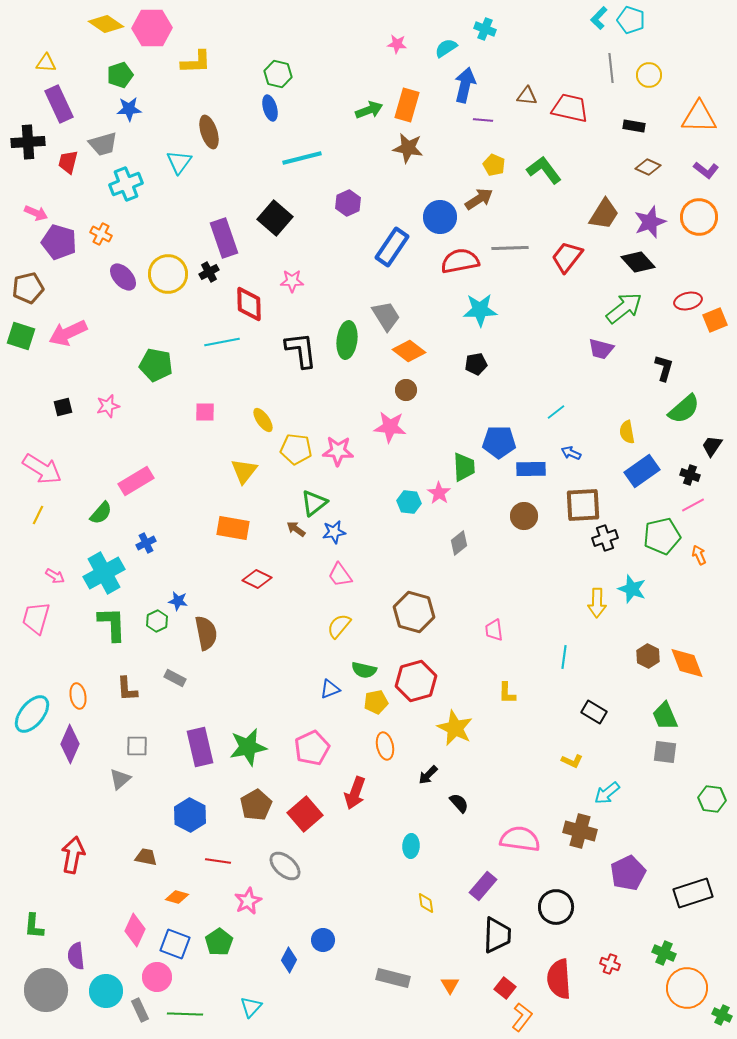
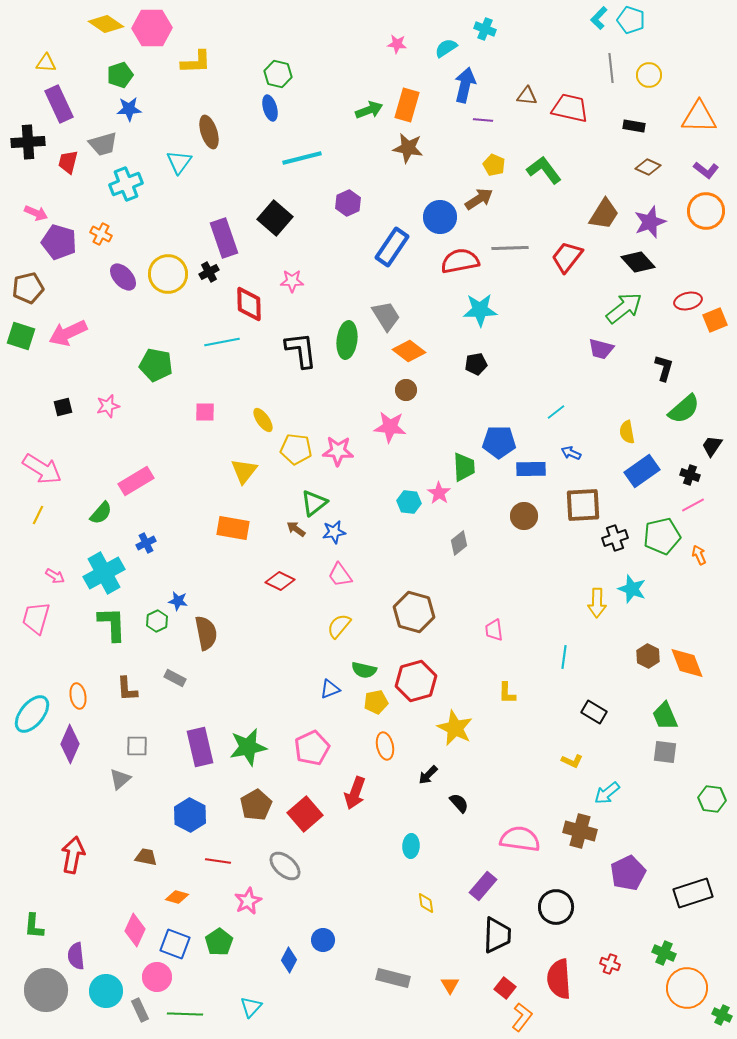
orange circle at (699, 217): moved 7 px right, 6 px up
black cross at (605, 538): moved 10 px right
red diamond at (257, 579): moved 23 px right, 2 px down
